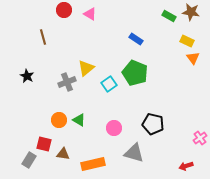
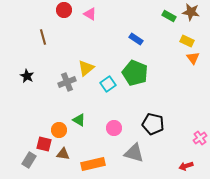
cyan square: moved 1 px left
orange circle: moved 10 px down
